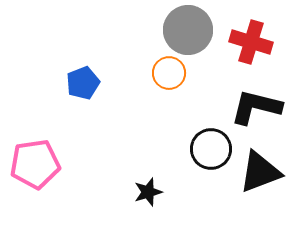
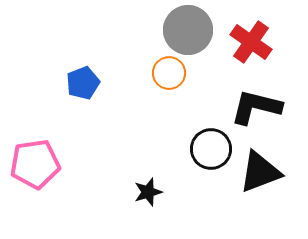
red cross: rotated 18 degrees clockwise
